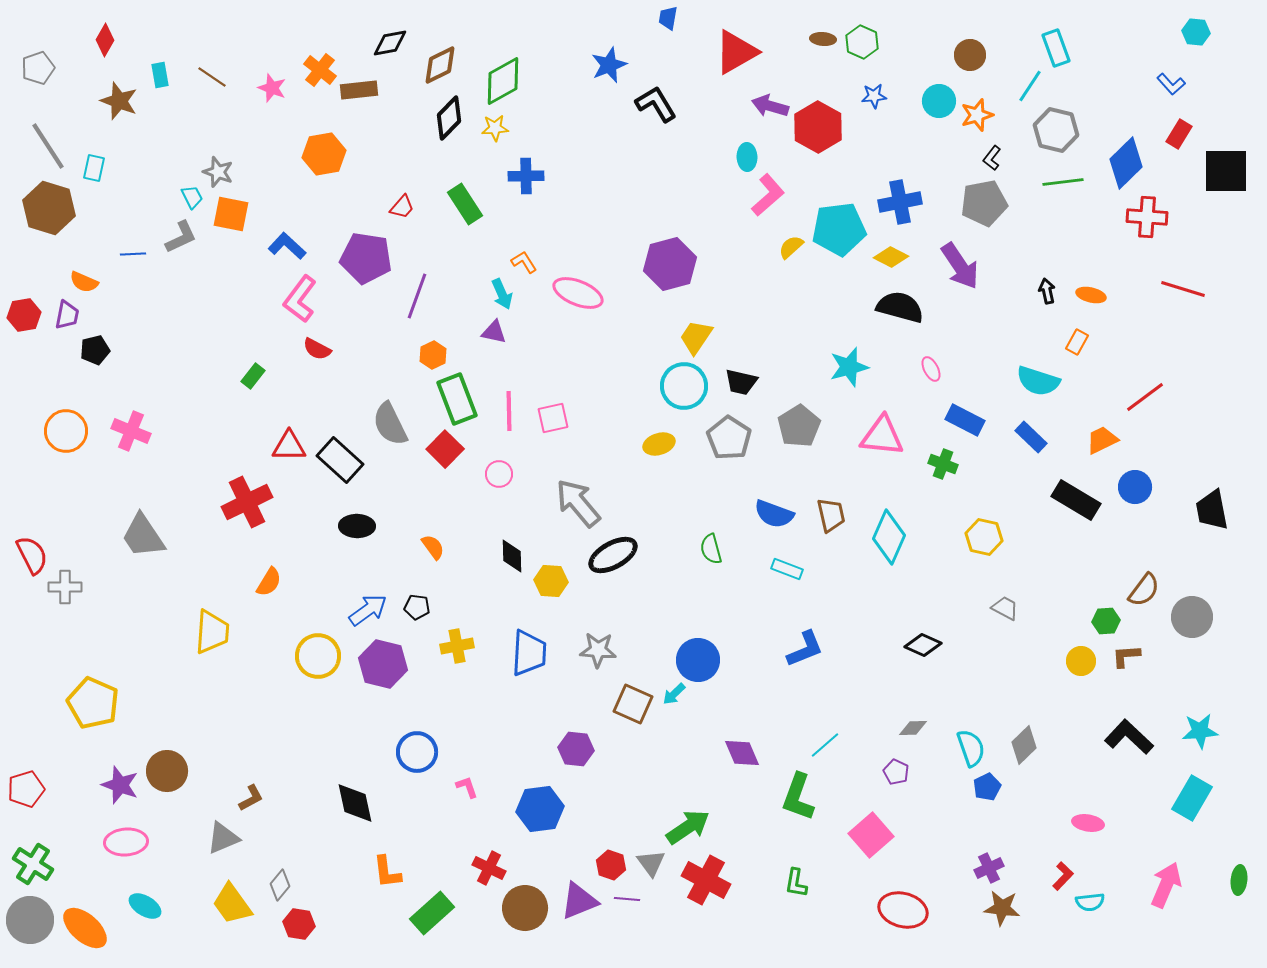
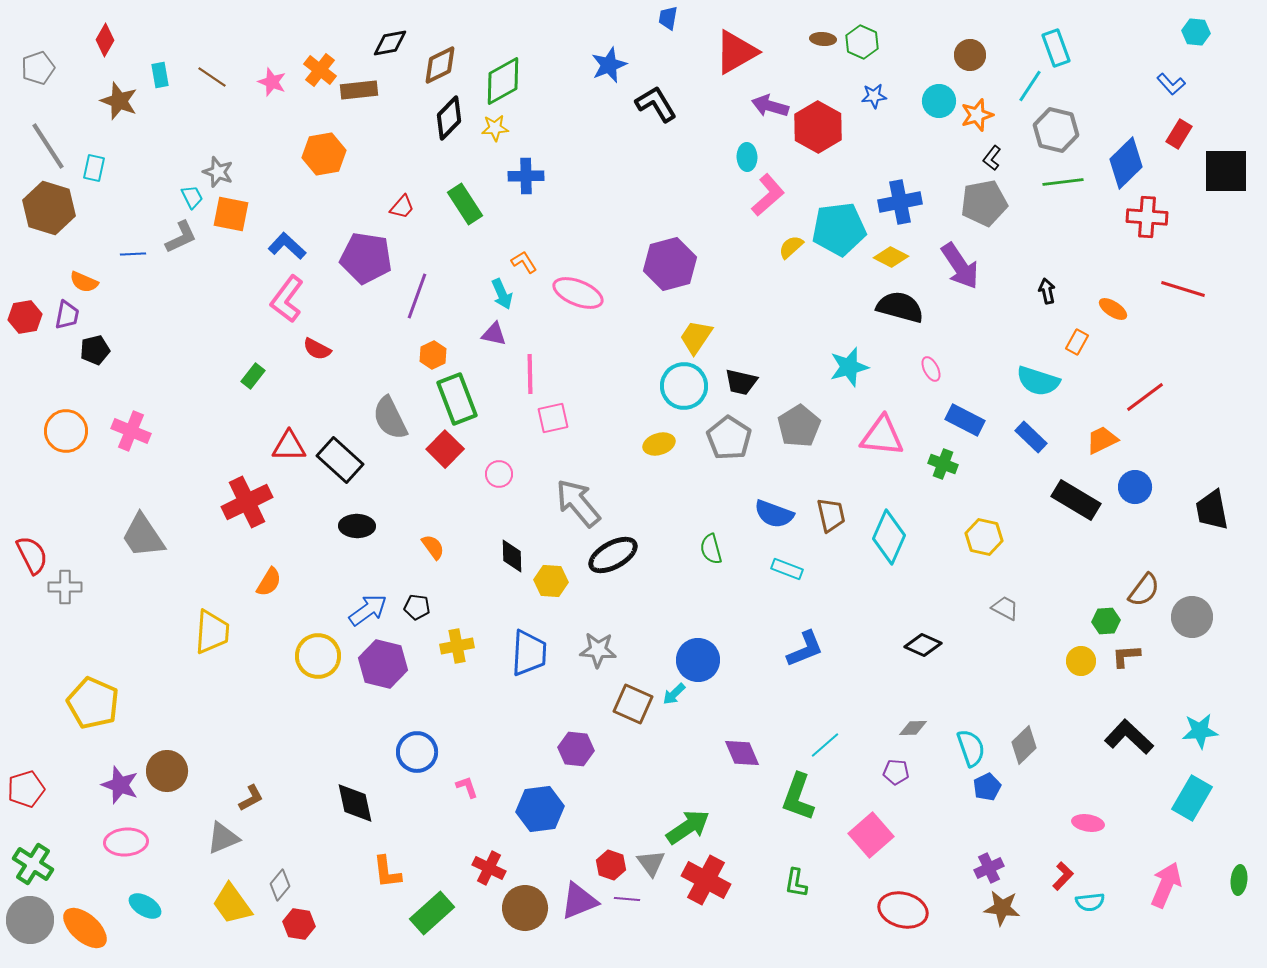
pink star at (272, 88): moved 6 px up
orange ellipse at (1091, 295): moved 22 px right, 14 px down; rotated 20 degrees clockwise
pink L-shape at (300, 299): moved 13 px left
red hexagon at (24, 315): moved 1 px right, 2 px down
purple triangle at (494, 332): moved 2 px down
pink line at (509, 411): moved 21 px right, 37 px up
gray semicircle at (390, 424): moved 6 px up
purple pentagon at (896, 772): rotated 20 degrees counterclockwise
